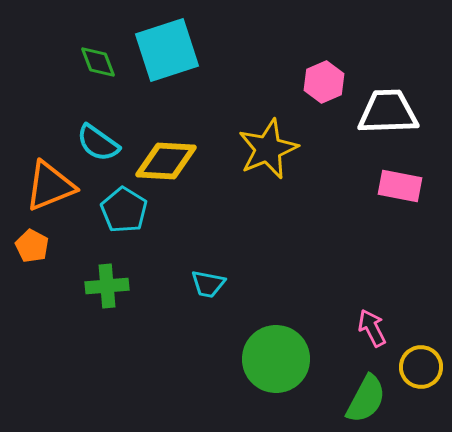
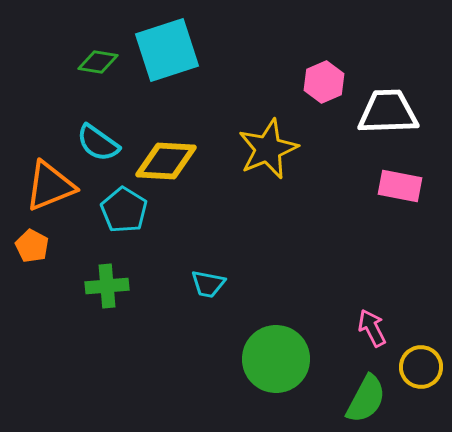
green diamond: rotated 60 degrees counterclockwise
